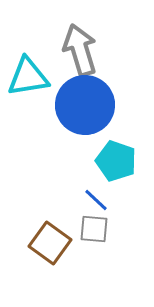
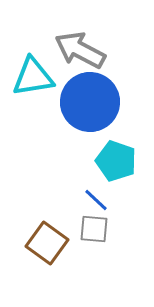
gray arrow: rotated 45 degrees counterclockwise
cyan triangle: moved 5 px right
blue circle: moved 5 px right, 3 px up
brown square: moved 3 px left
